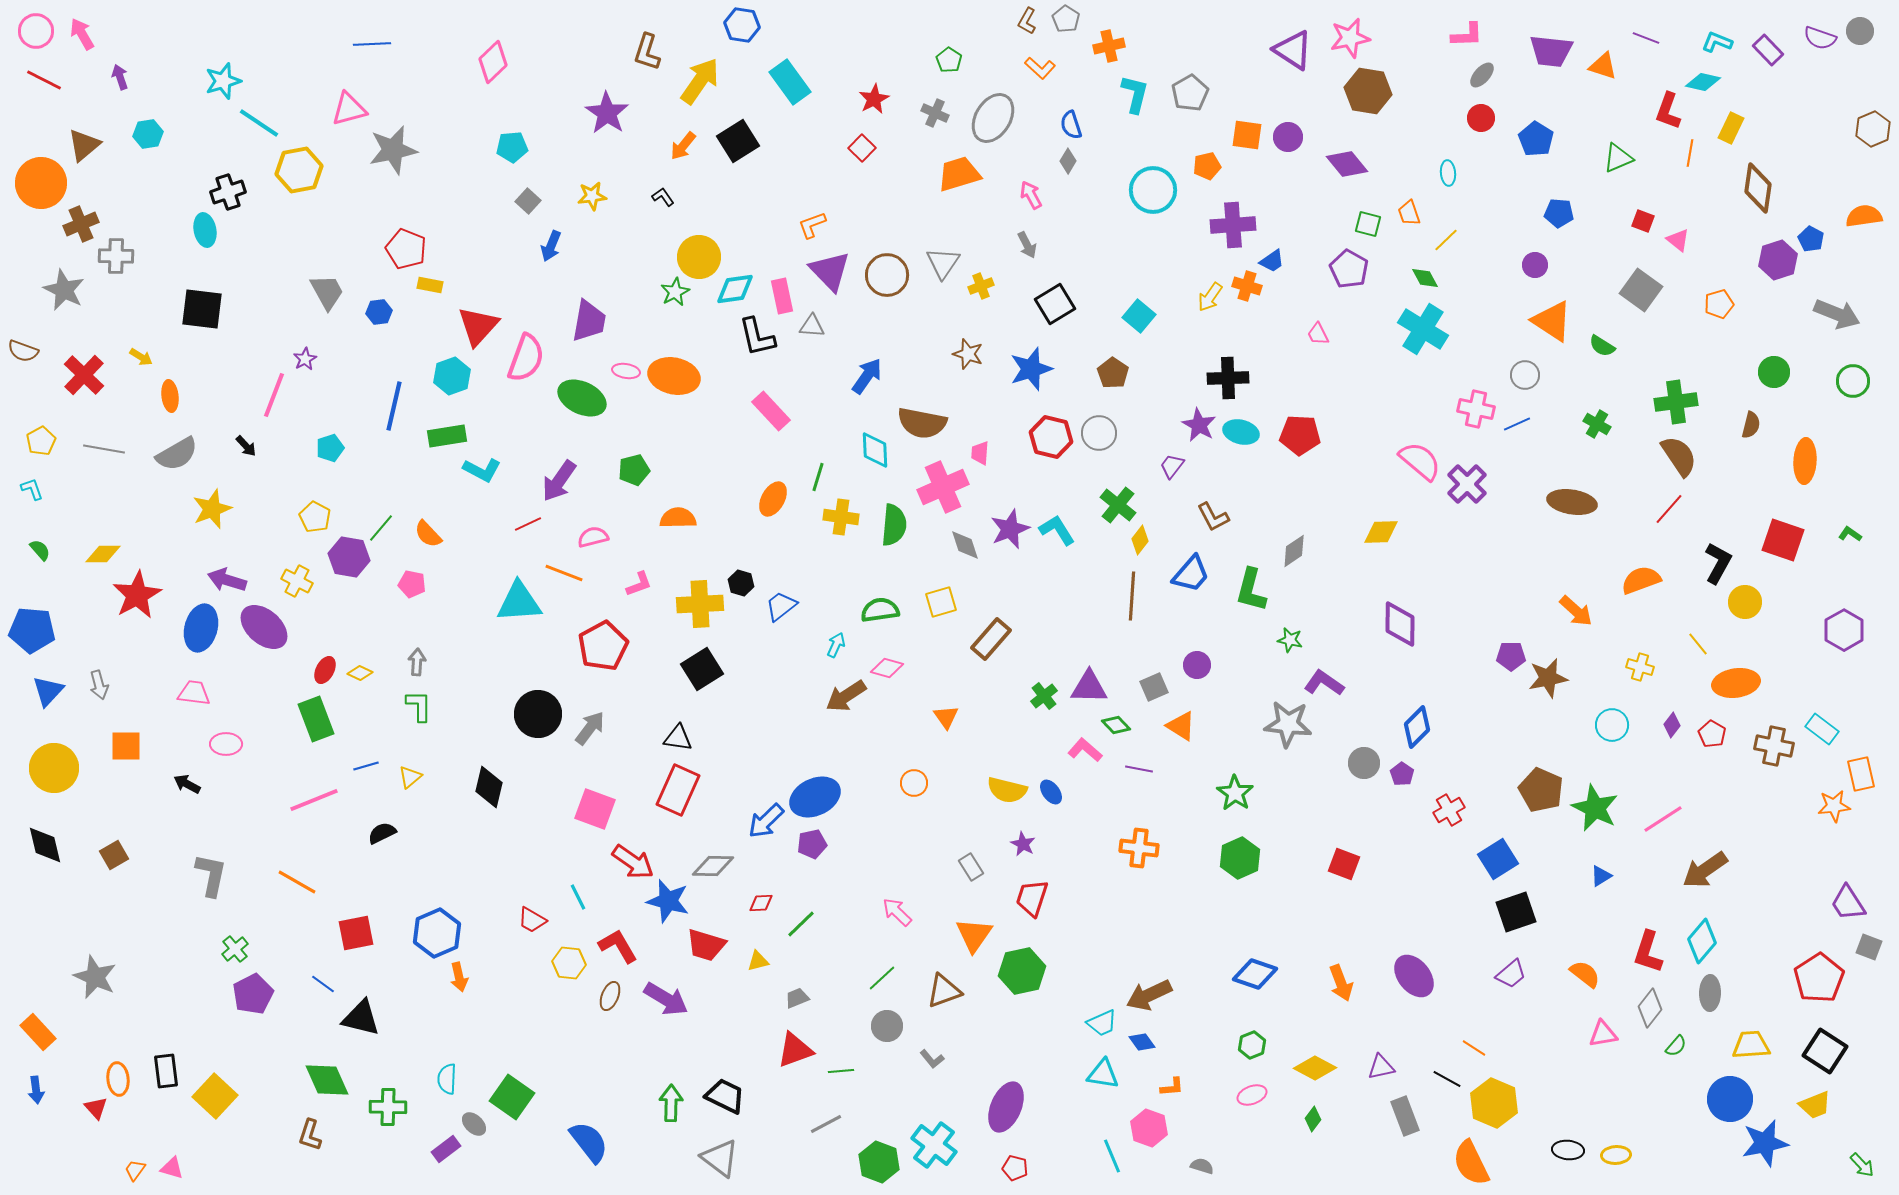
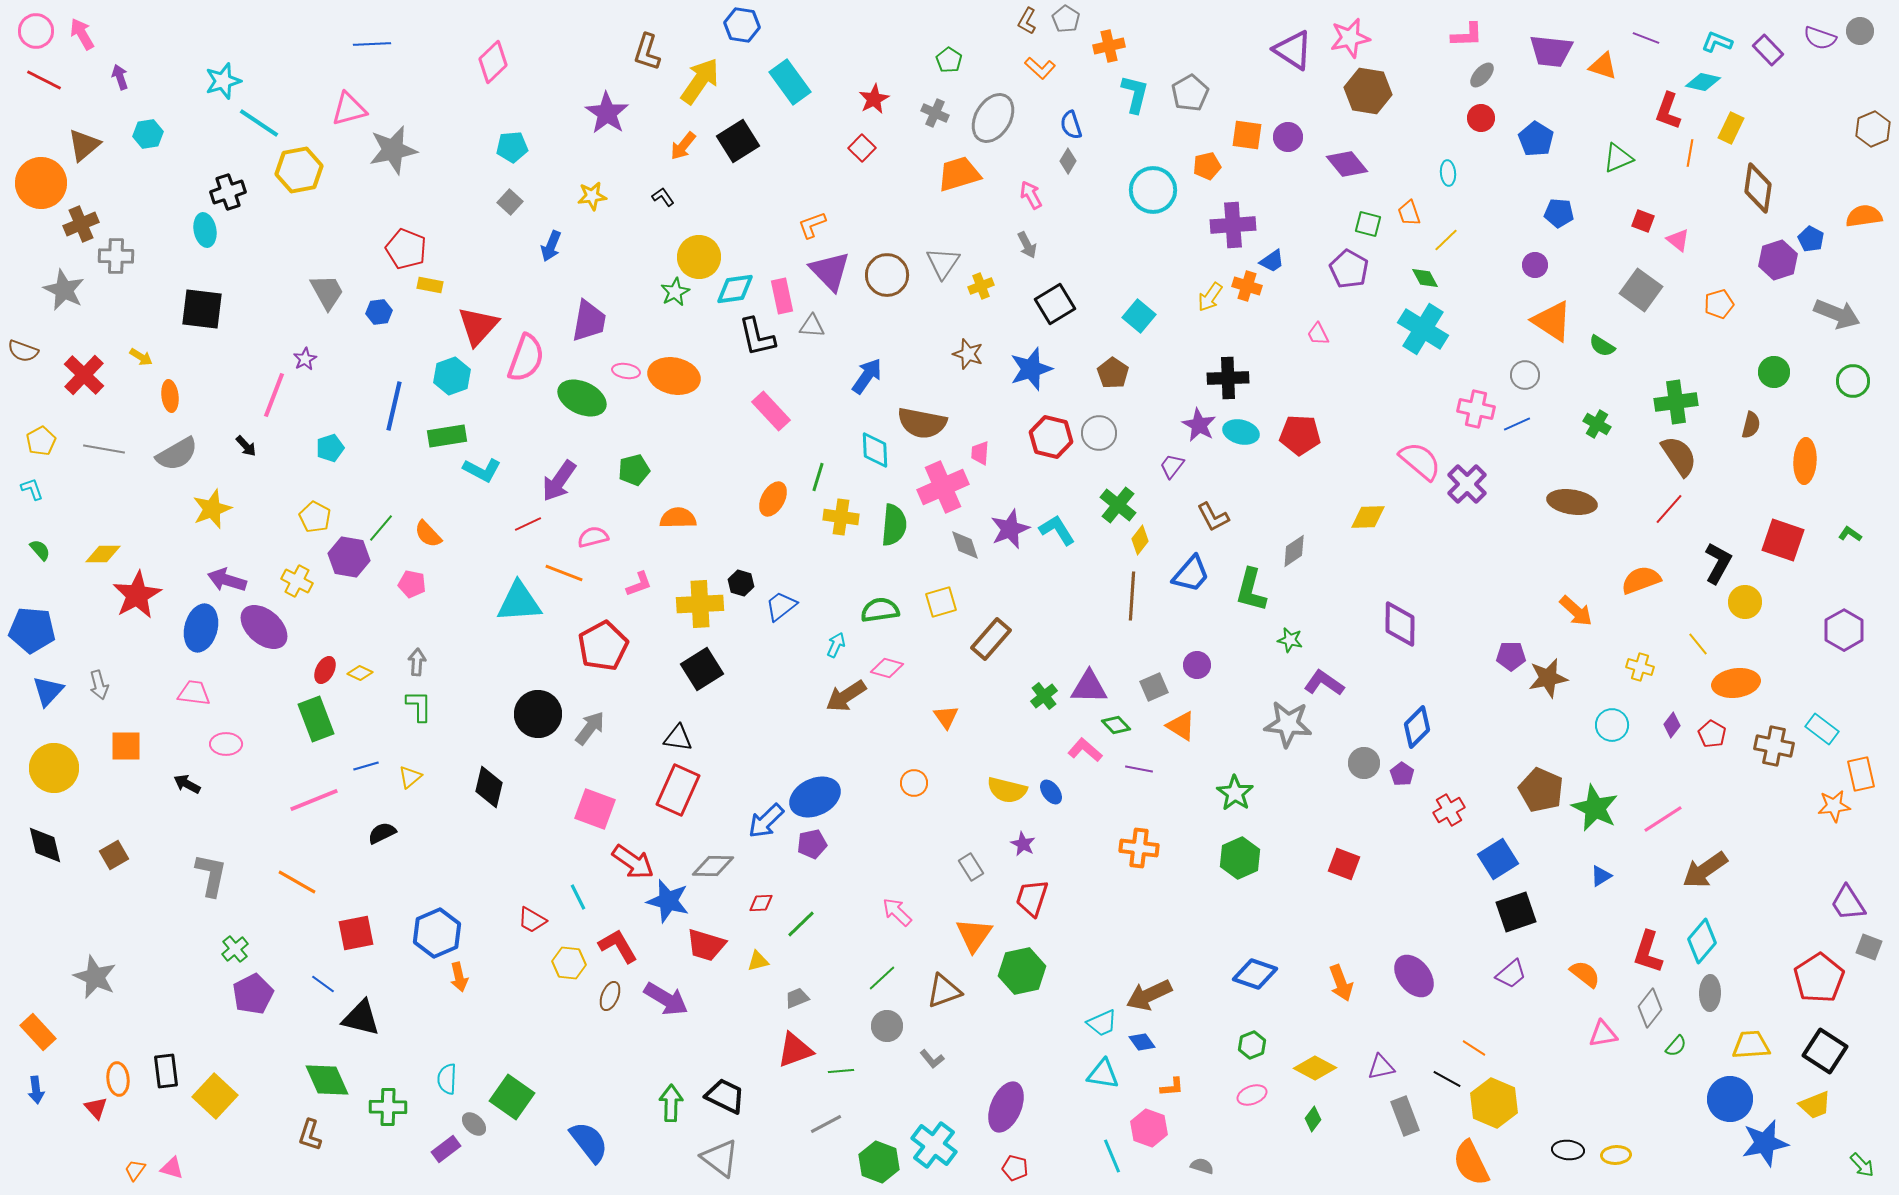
gray square at (528, 201): moved 18 px left, 1 px down
yellow diamond at (1381, 532): moved 13 px left, 15 px up
